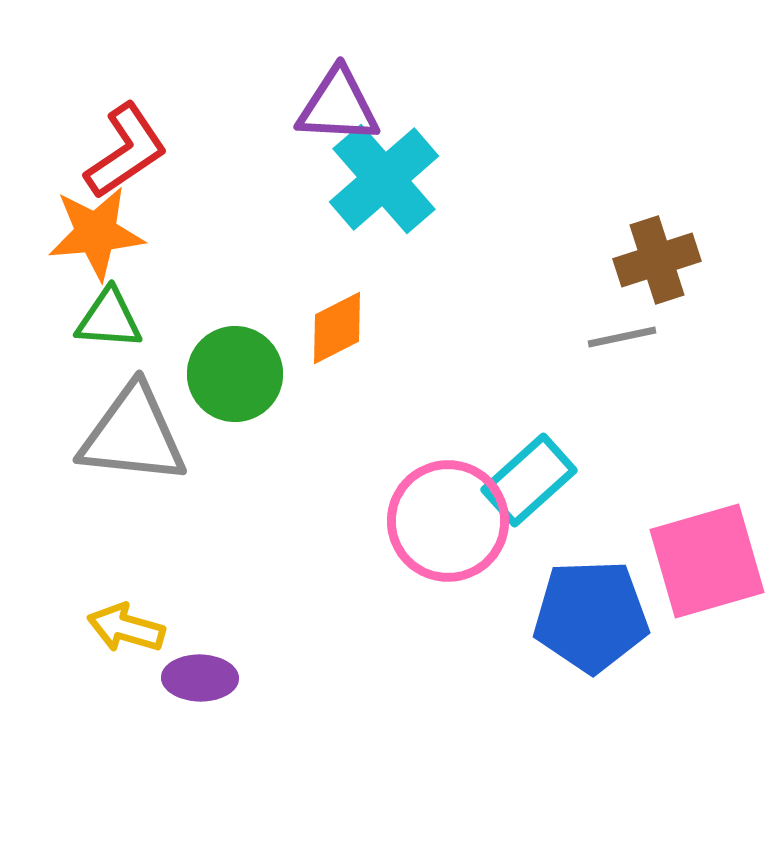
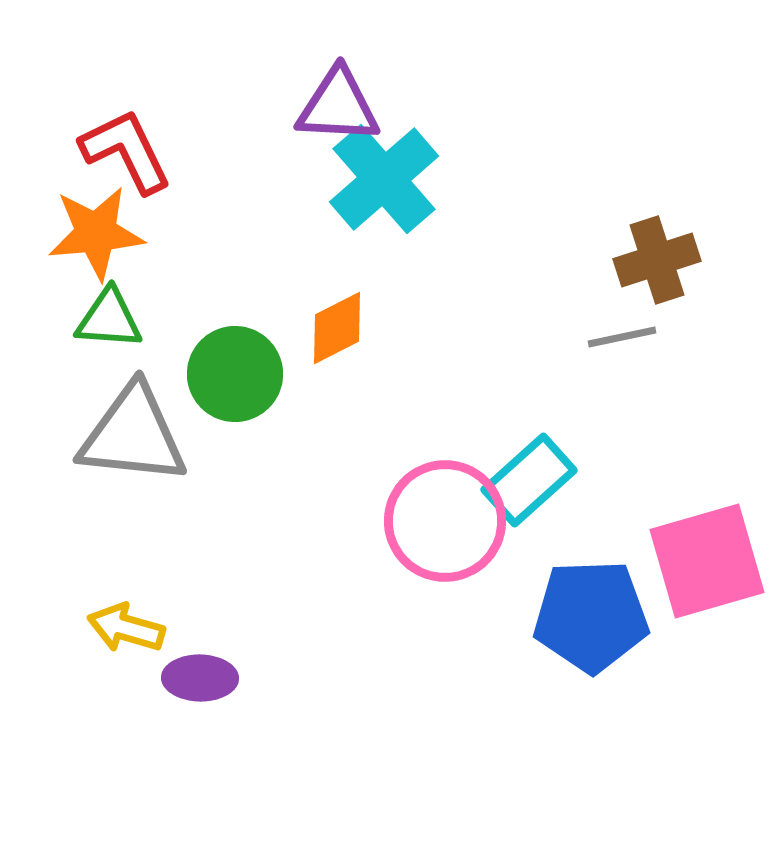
red L-shape: rotated 82 degrees counterclockwise
pink circle: moved 3 px left
